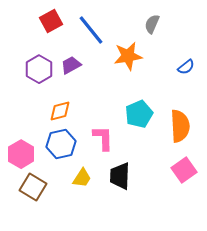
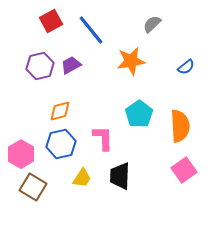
gray semicircle: rotated 24 degrees clockwise
orange star: moved 3 px right, 5 px down
purple hexagon: moved 1 px right, 3 px up; rotated 16 degrees clockwise
cyan pentagon: rotated 12 degrees counterclockwise
